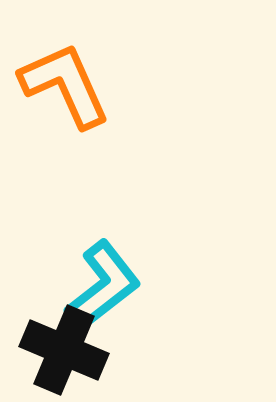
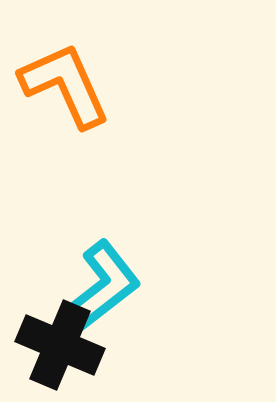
black cross: moved 4 px left, 5 px up
